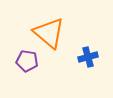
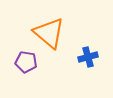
purple pentagon: moved 1 px left, 1 px down
